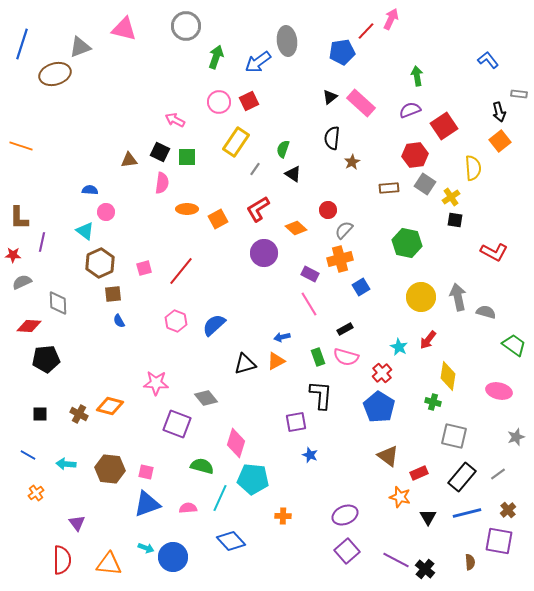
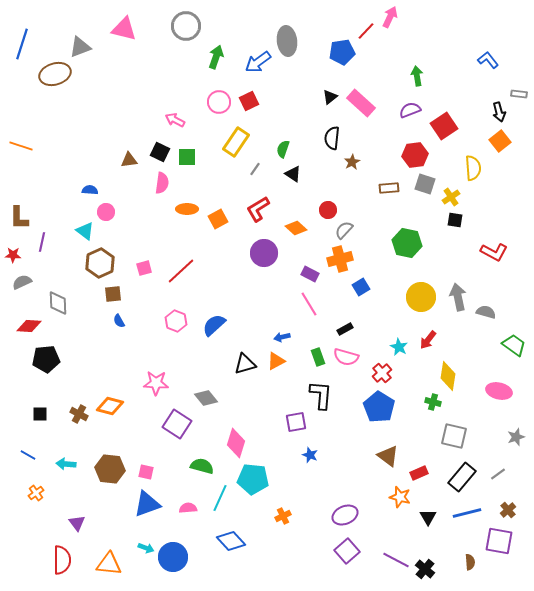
pink arrow at (391, 19): moved 1 px left, 2 px up
gray square at (425, 184): rotated 15 degrees counterclockwise
red line at (181, 271): rotated 8 degrees clockwise
purple square at (177, 424): rotated 12 degrees clockwise
orange cross at (283, 516): rotated 28 degrees counterclockwise
